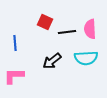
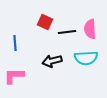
black arrow: rotated 24 degrees clockwise
